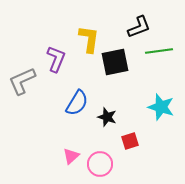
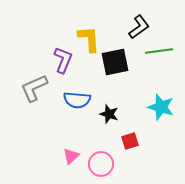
black L-shape: rotated 15 degrees counterclockwise
yellow L-shape: rotated 12 degrees counterclockwise
purple L-shape: moved 7 px right, 1 px down
gray L-shape: moved 12 px right, 7 px down
blue semicircle: moved 3 px up; rotated 64 degrees clockwise
black star: moved 2 px right, 3 px up
pink circle: moved 1 px right
